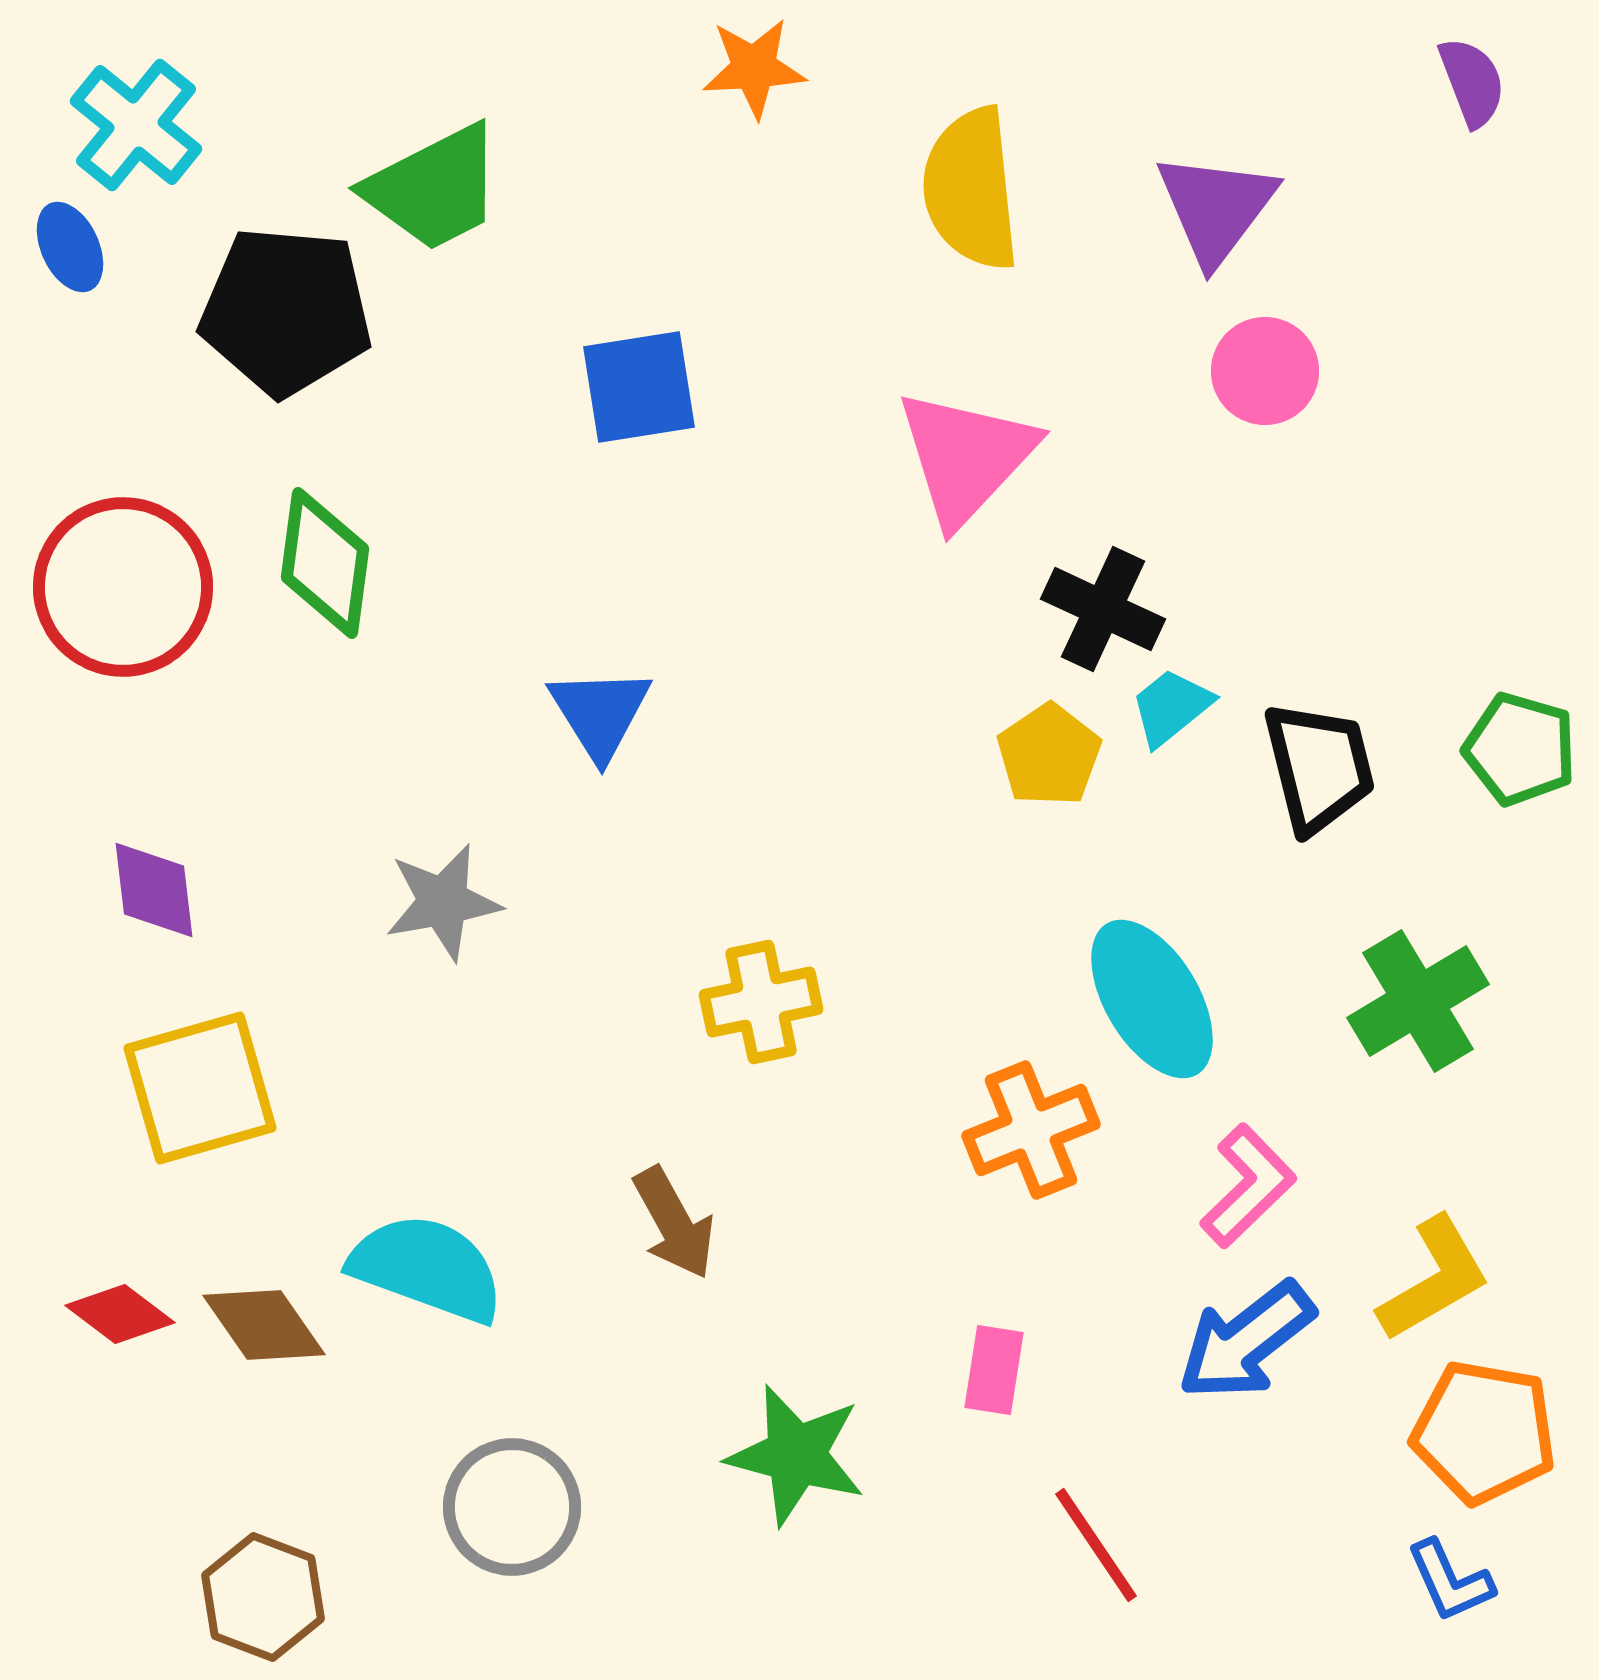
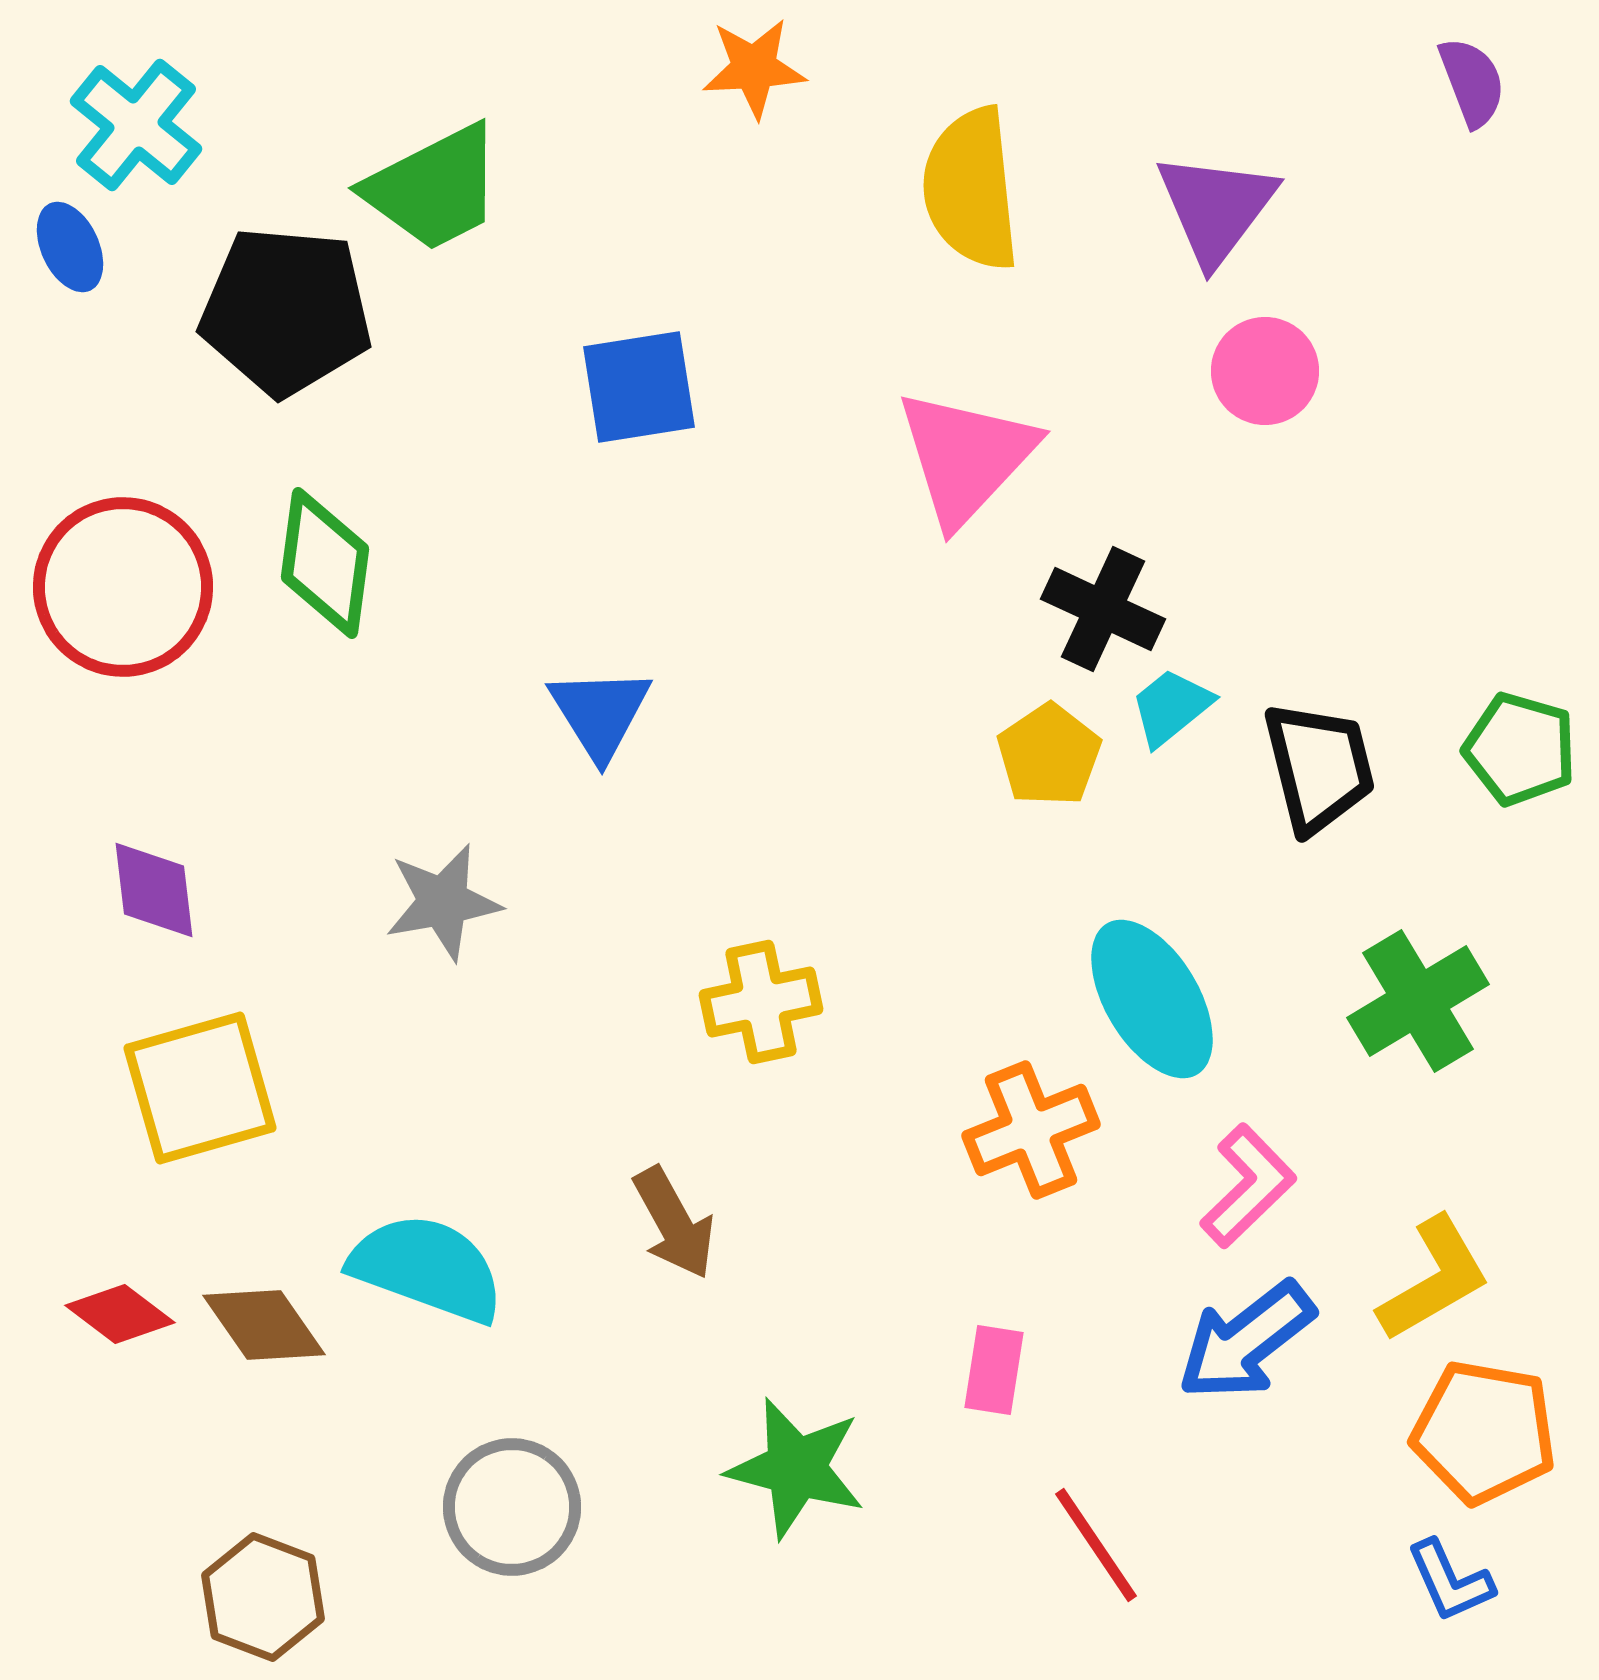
green star: moved 13 px down
